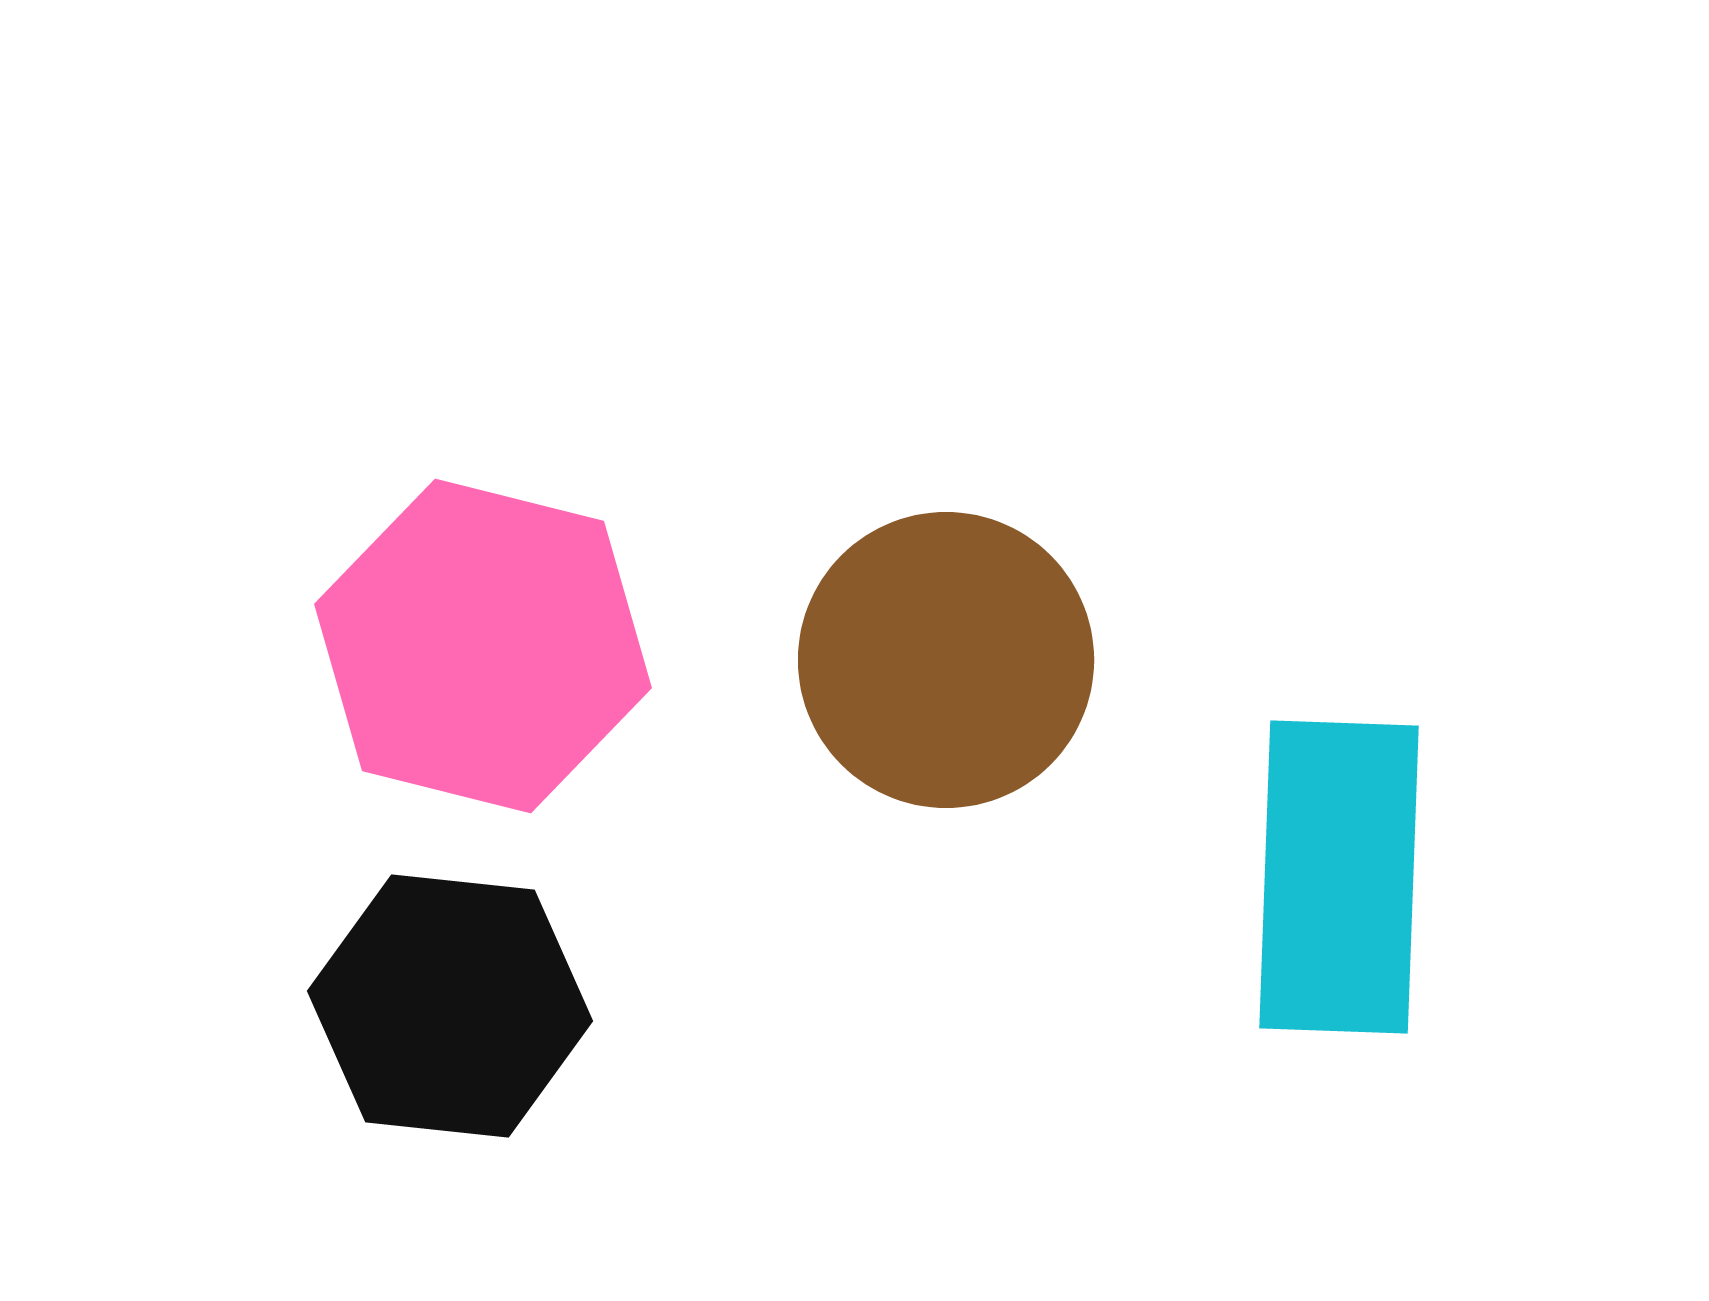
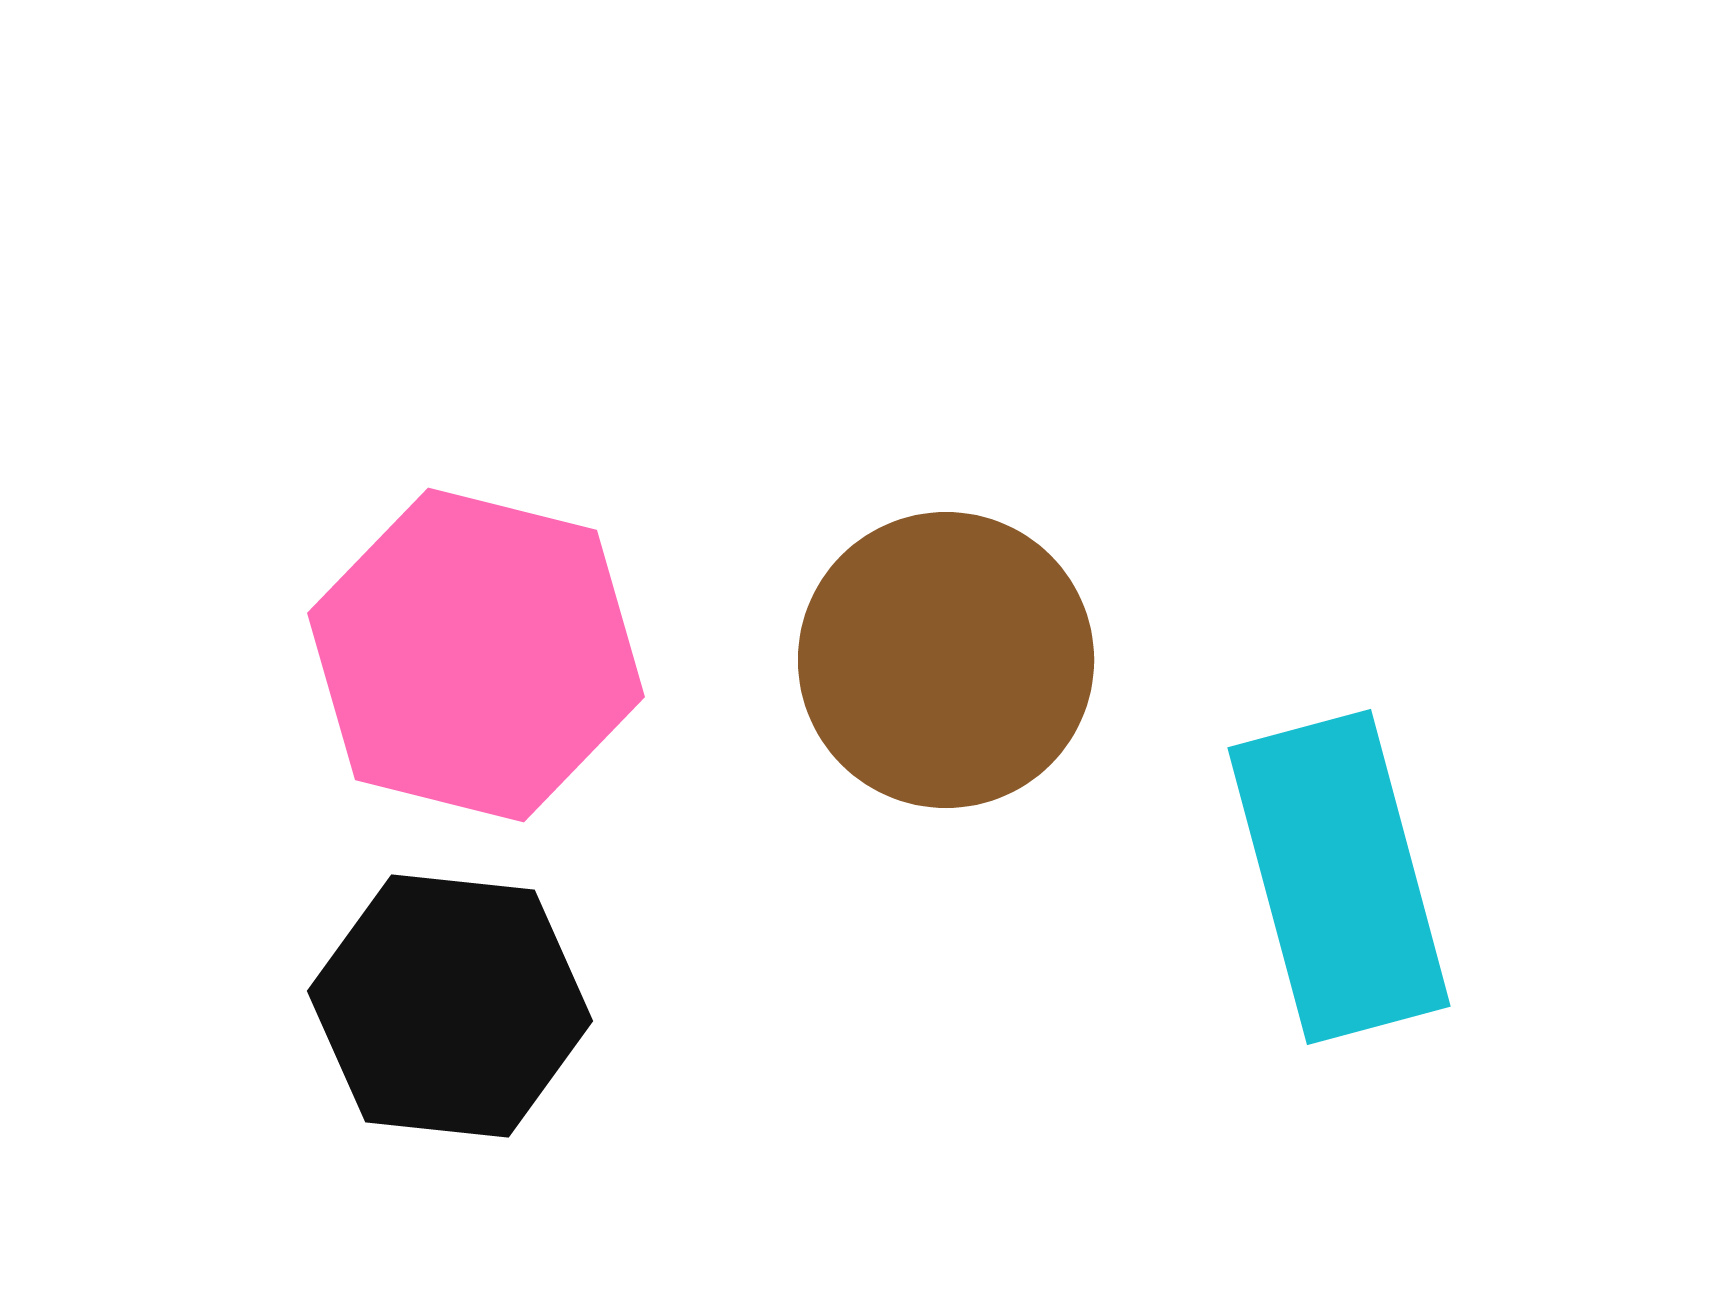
pink hexagon: moved 7 px left, 9 px down
cyan rectangle: rotated 17 degrees counterclockwise
